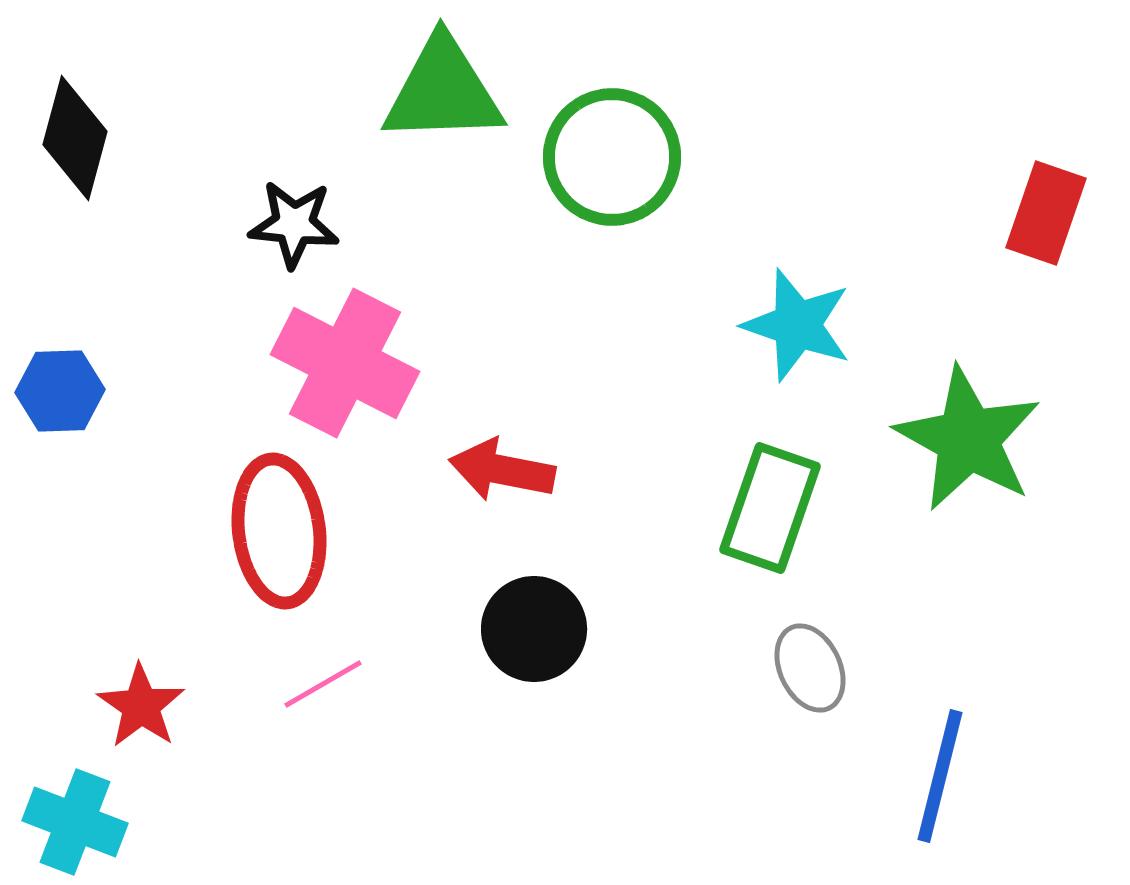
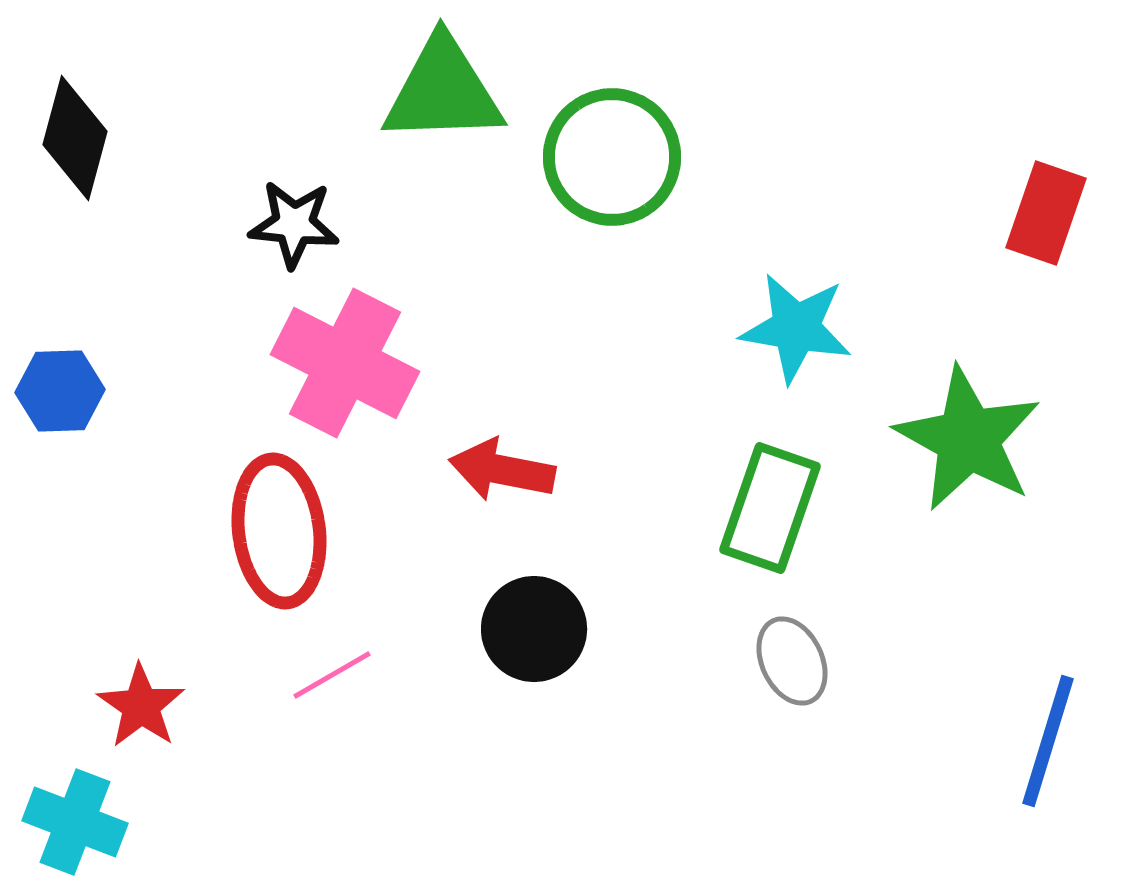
cyan star: moved 1 px left, 3 px down; rotated 9 degrees counterclockwise
gray ellipse: moved 18 px left, 7 px up
pink line: moved 9 px right, 9 px up
blue line: moved 108 px right, 35 px up; rotated 3 degrees clockwise
